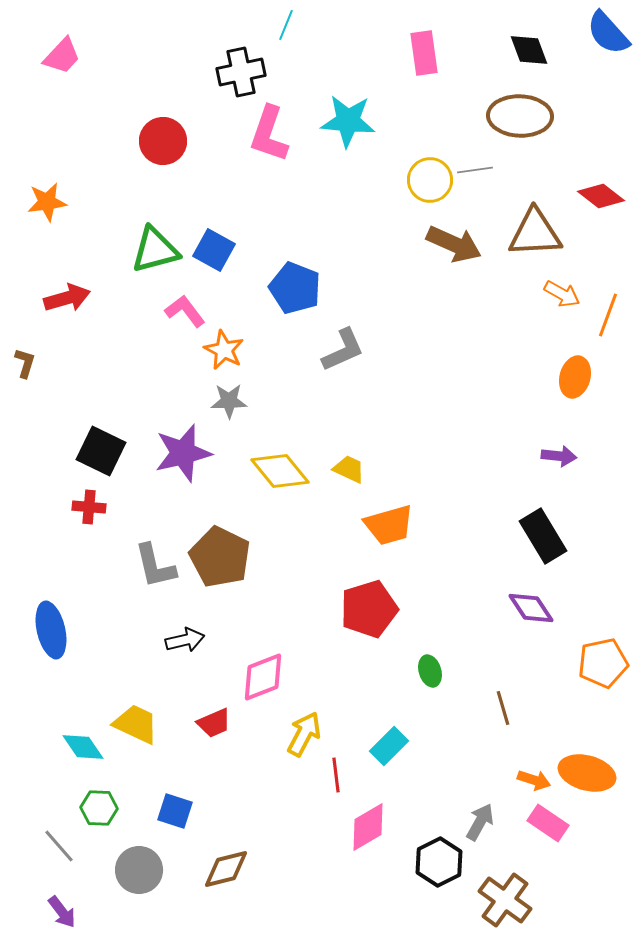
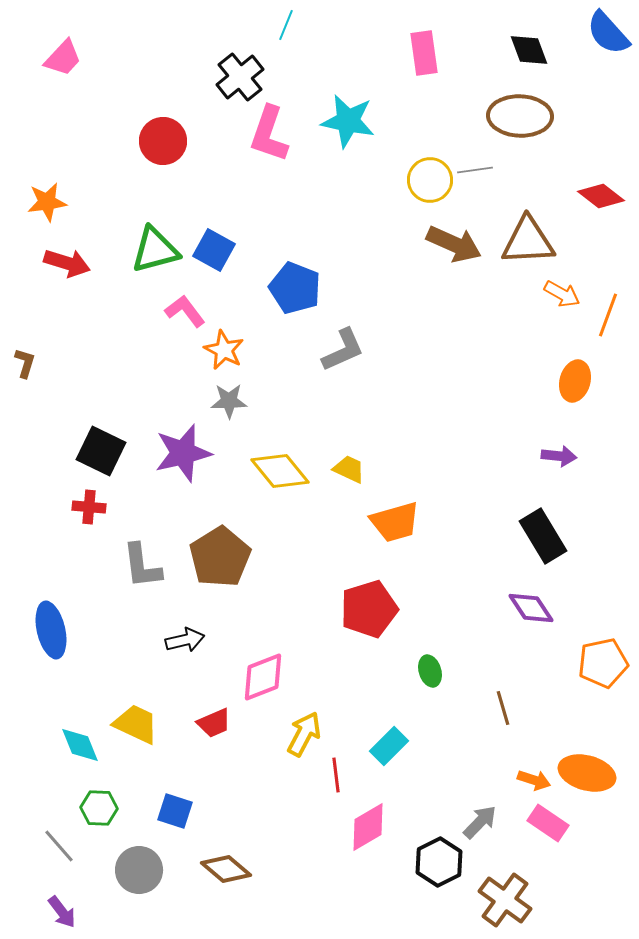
pink trapezoid at (62, 56): moved 1 px right, 2 px down
black cross at (241, 72): moved 1 px left, 5 px down; rotated 27 degrees counterclockwise
cyan star at (348, 121): rotated 6 degrees clockwise
brown triangle at (535, 233): moved 7 px left, 8 px down
red arrow at (67, 298): moved 35 px up; rotated 33 degrees clockwise
orange ellipse at (575, 377): moved 4 px down
orange trapezoid at (389, 525): moved 6 px right, 3 px up
brown pentagon at (220, 557): rotated 14 degrees clockwise
gray L-shape at (155, 566): moved 13 px left; rotated 6 degrees clockwise
cyan diamond at (83, 747): moved 3 px left, 2 px up; rotated 12 degrees clockwise
gray arrow at (480, 822): rotated 15 degrees clockwise
brown diamond at (226, 869): rotated 54 degrees clockwise
